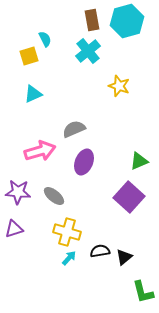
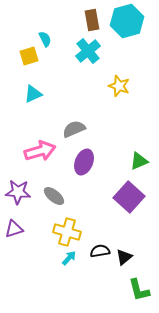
green L-shape: moved 4 px left, 2 px up
